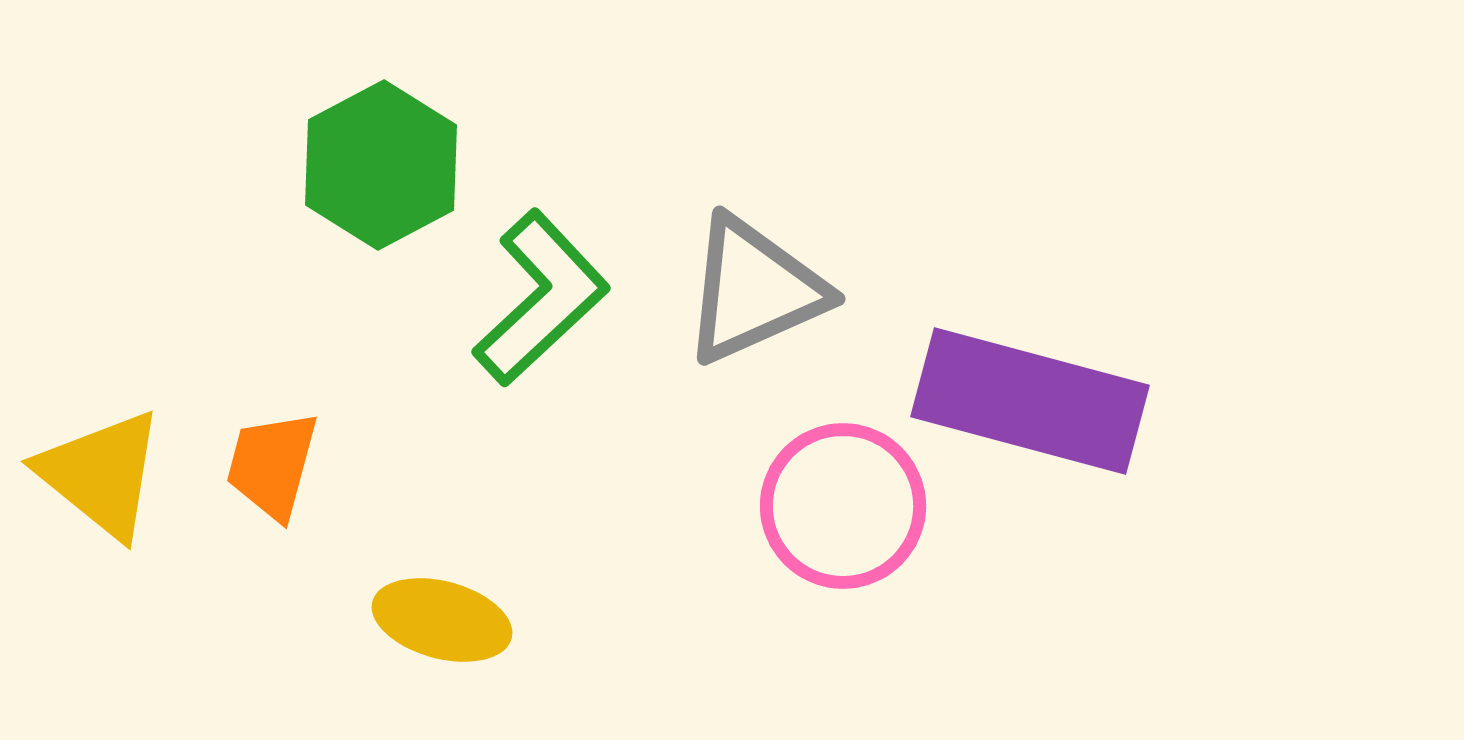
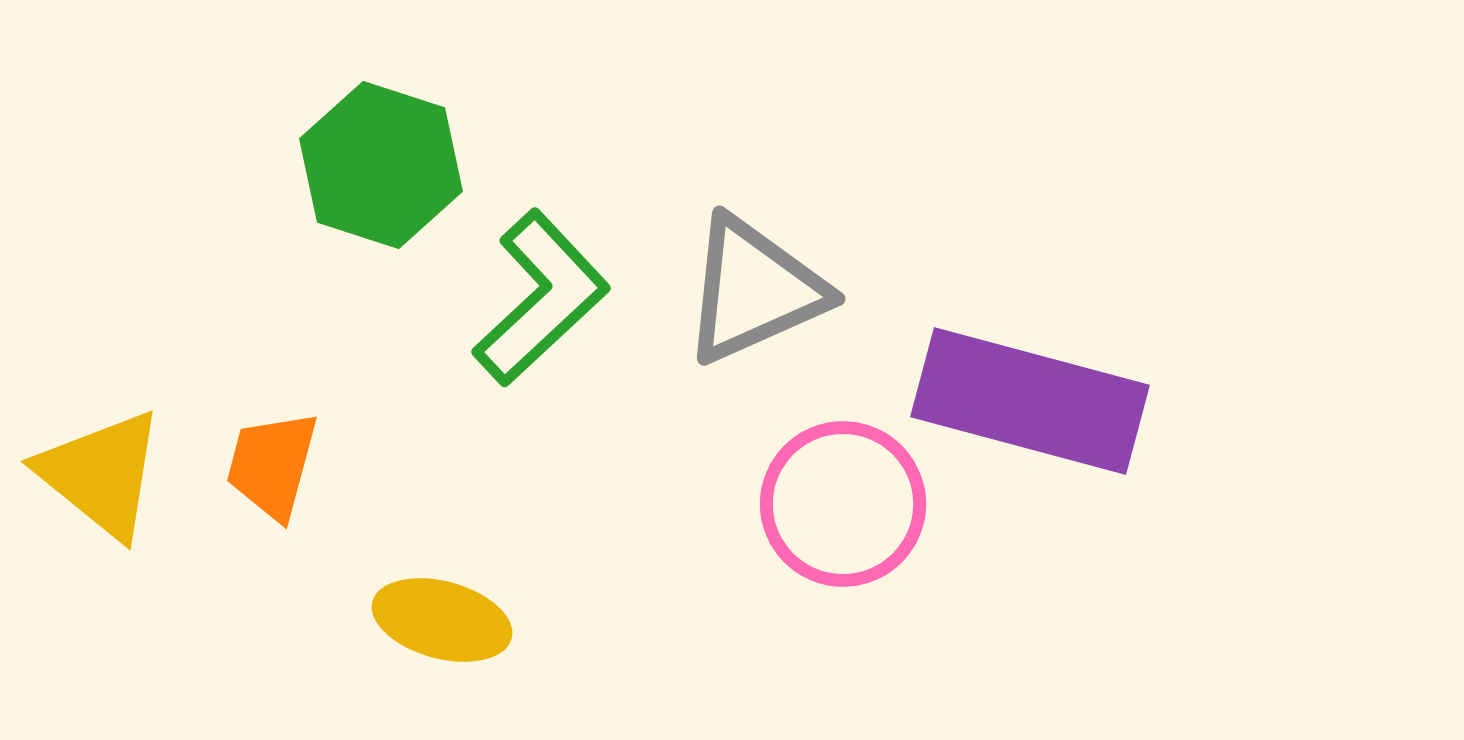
green hexagon: rotated 14 degrees counterclockwise
pink circle: moved 2 px up
